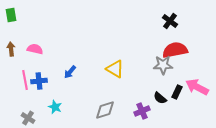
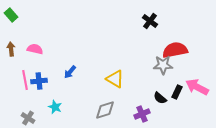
green rectangle: rotated 32 degrees counterclockwise
black cross: moved 20 px left
yellow triangle: moved 10 px down
purple cross: moved 3 px down
